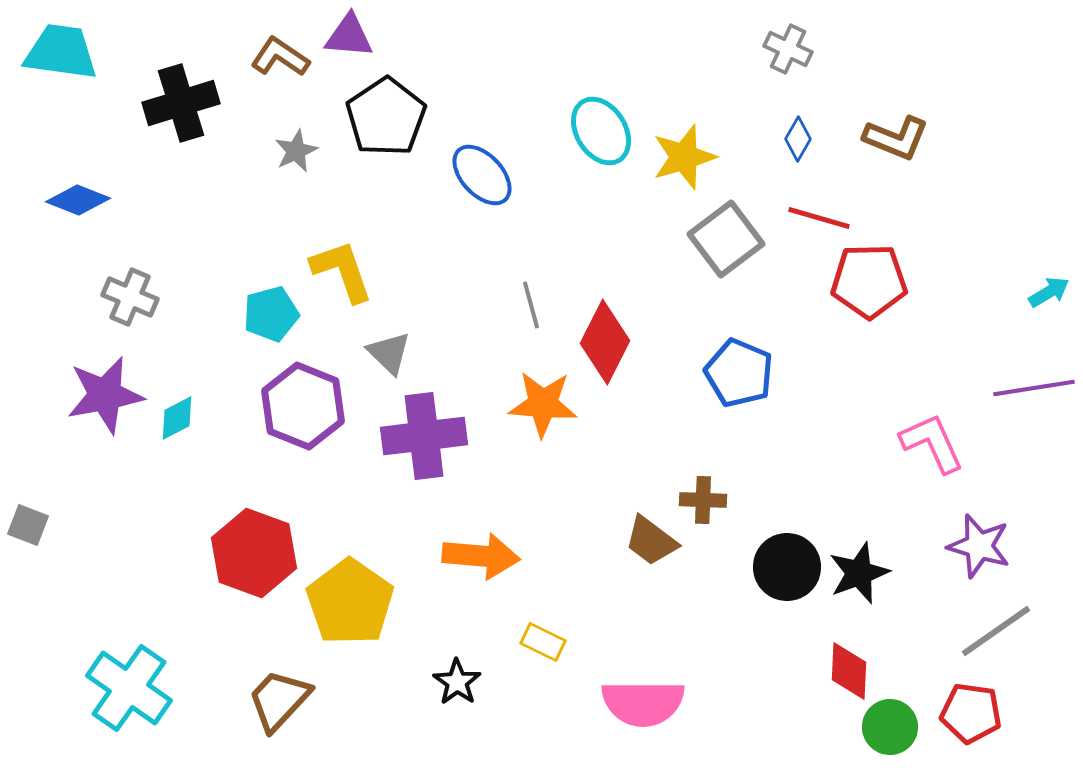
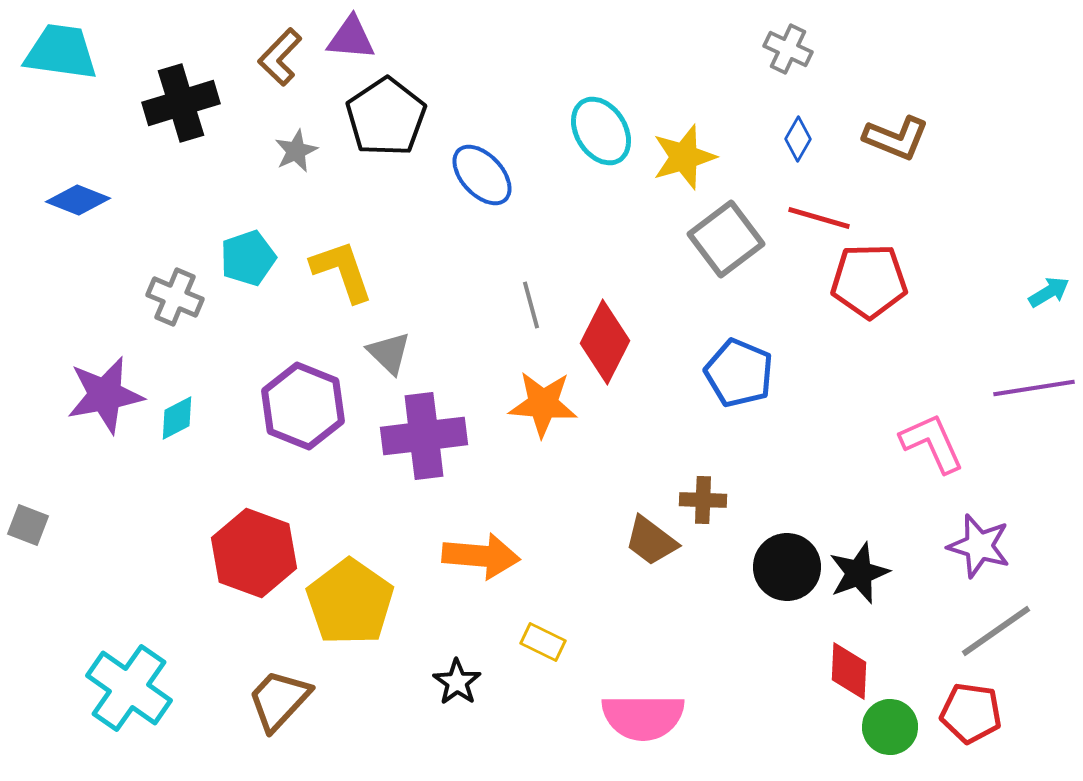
purple triangle at (349, 36): moved 2 px right, 2 px down
brown L-shape at (280, 57): rotated 80 degrees counterclockwise
gray cross at (130, 297): moved 45 px right
cyan pentagon at (271, 314): moved 23 px left, 56 px up; rotated 4 degrees counterclockwise
pink semicircle at (643, 703): moved 14 px down
